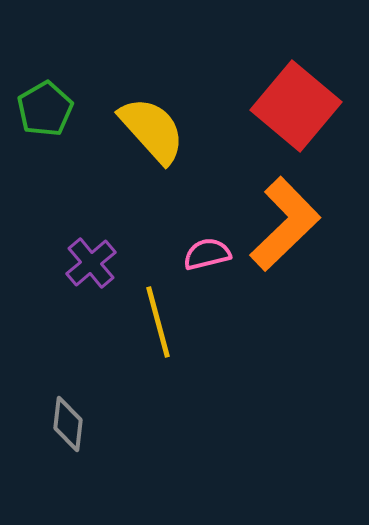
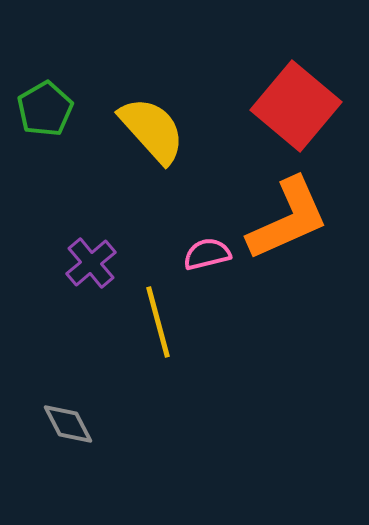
orange L-shape: moved 3 px right, 5 px up; rotated 20 degrees clockwise
gray diamond: rotated 34 degrees counterclockwise
